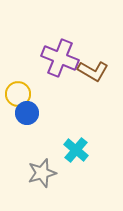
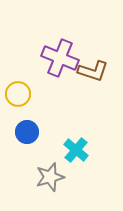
brown L-shape: rotated 12 degrees counterclockwise
blue circle: moved 19 px down
gray star: moved 8 px right, 4 px down
